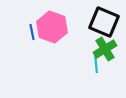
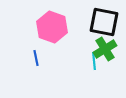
black square: rotated 12 degrees counterclockwise
blue line: moved 4 px right, 26 px down
cyan line: moved 2 px left, 3 px up
